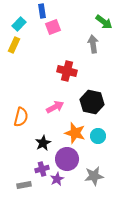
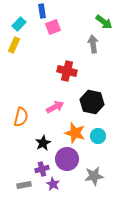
purple star: moved 4 px left, 5 px down; rotated 16 degrees counterclockwise
